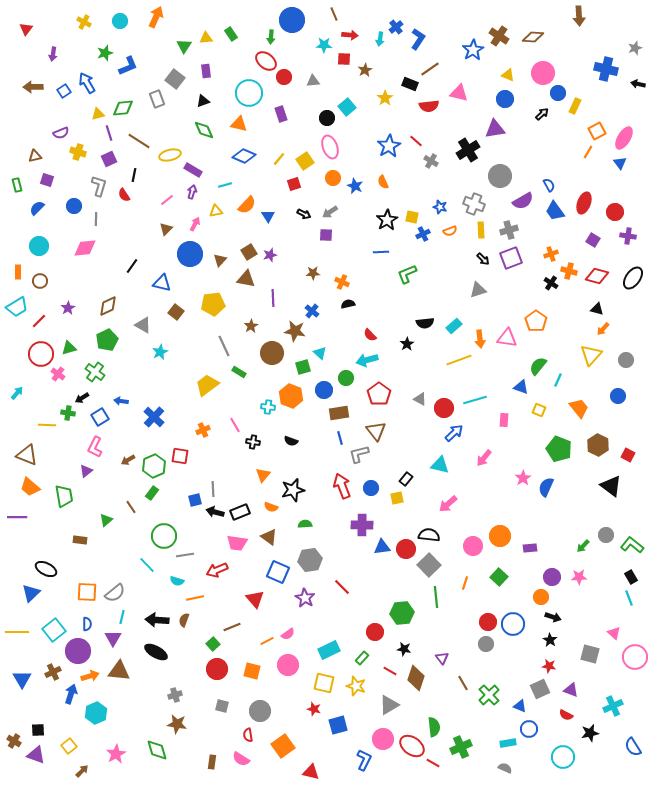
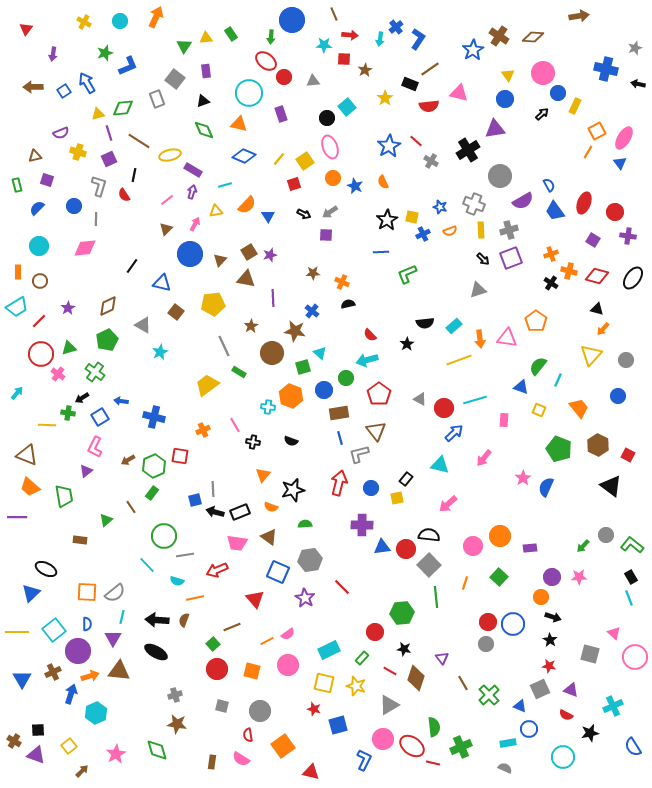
brown arrow at (579, 16): rotated 96 degrees counterclockwise
yellow triangle at (508, 75): rotated 32 degrees clockwise
blue cross at (154, 417): rotated 30 degrees counterclockwise
red arrow at (342, 486): moved 3 px left, 3 px up; rotated 35 degrees clockwise
red line at (433, 763): rotated 16 degrees counterclockwise
